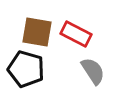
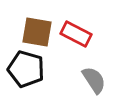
gray semicircle: moved 1 px right, 9 px down
